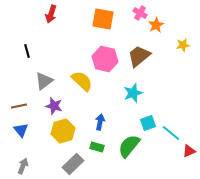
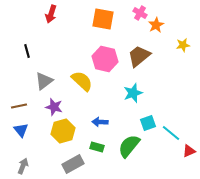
purple star: moved 1 px down
blue arrow: rotated 98 degrees counterclockwise
gray rectangle: rotated 15 degrees clockwise
